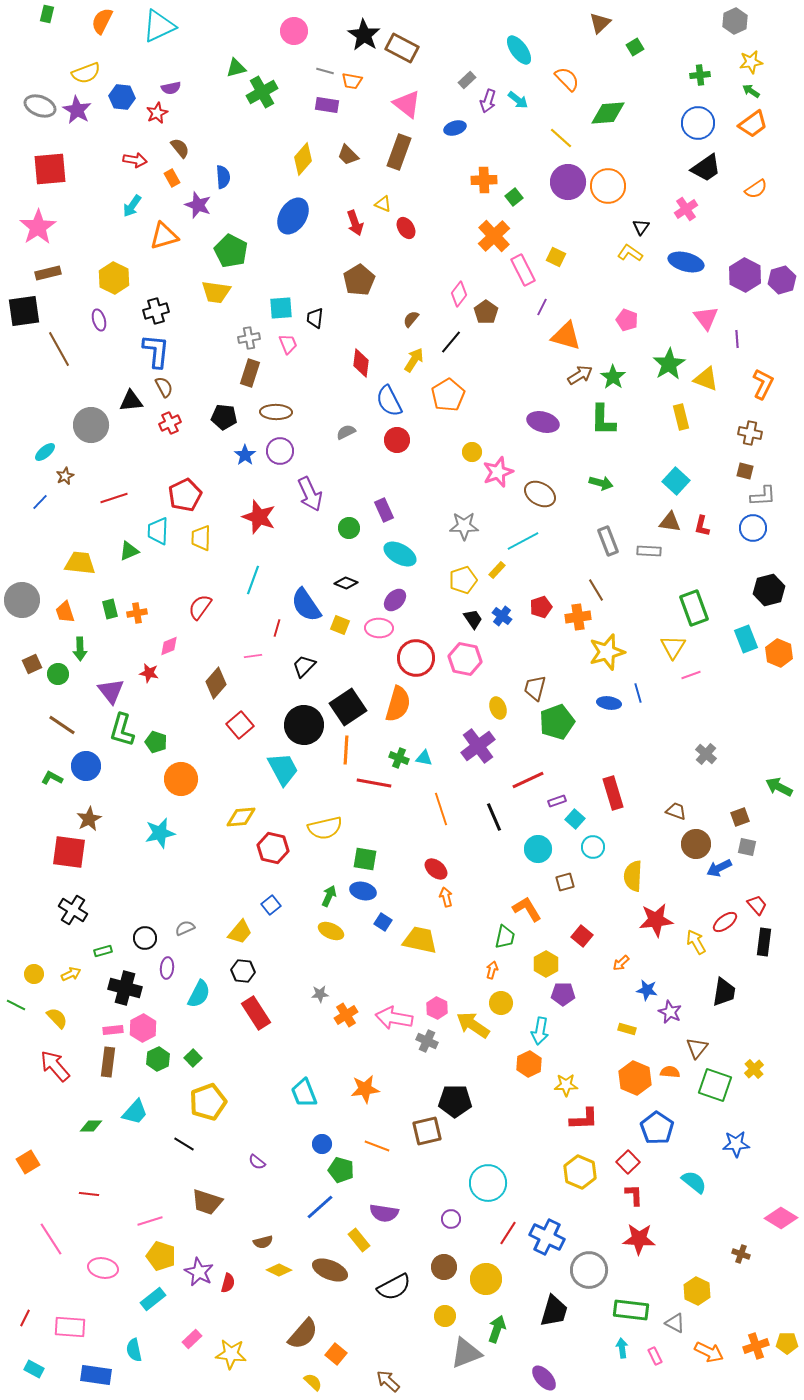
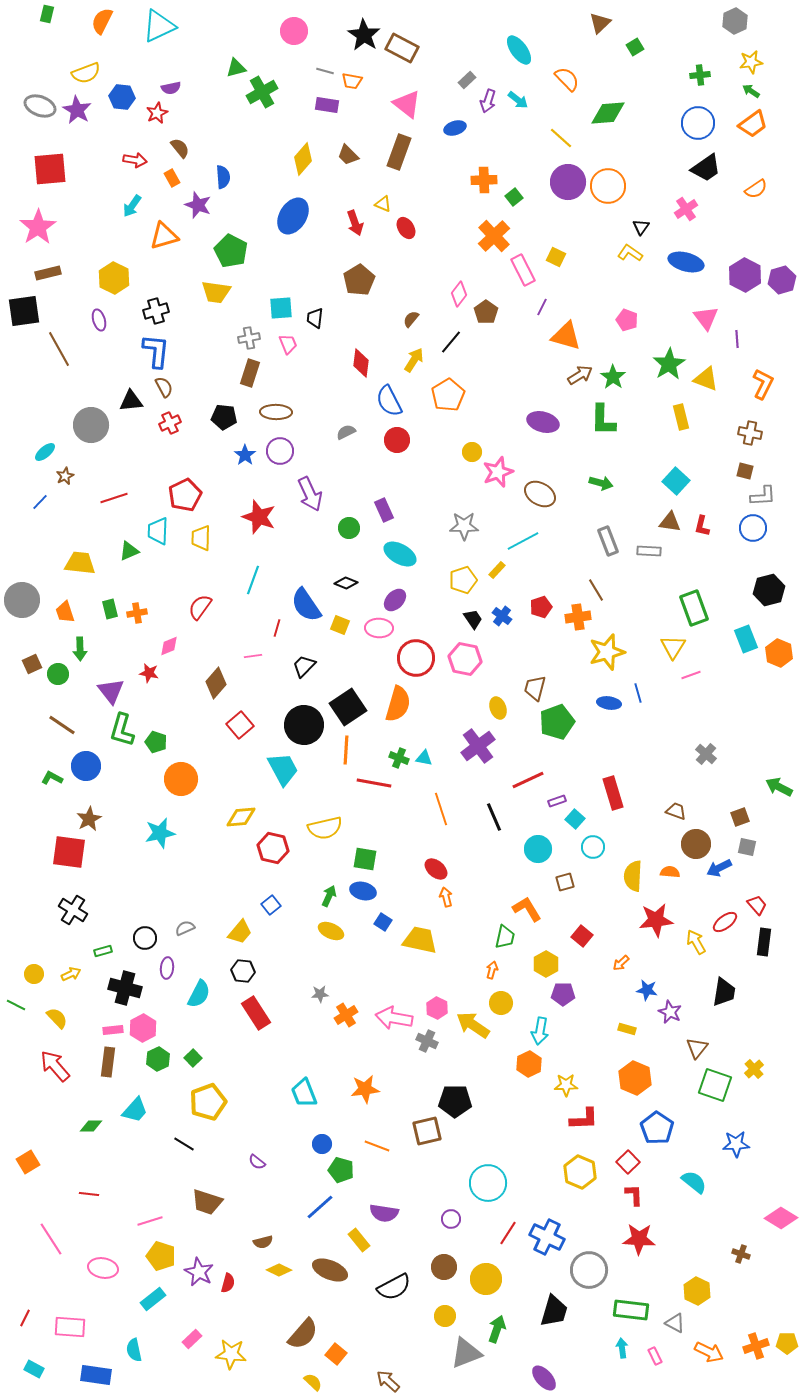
orange semicircle at (670, 1072): moved 200 px up
cyan trapezoid at (135, 1112): moved 2 px up
